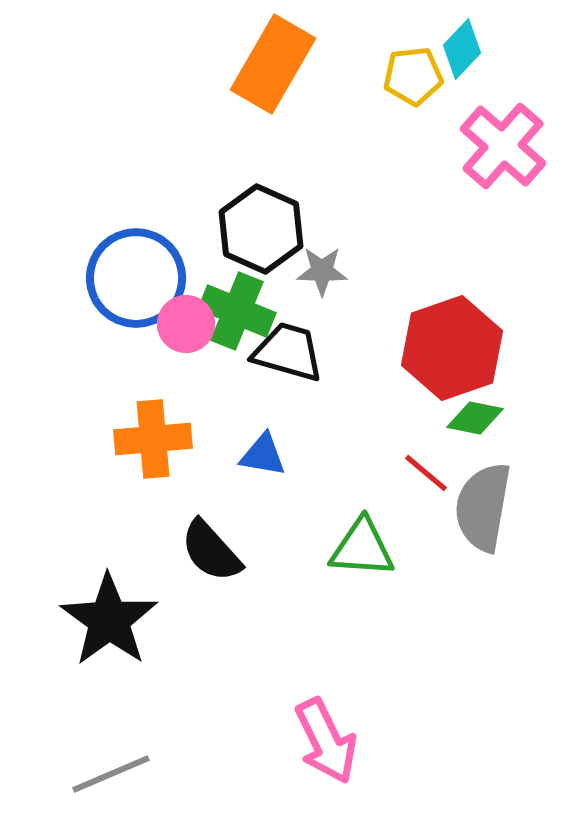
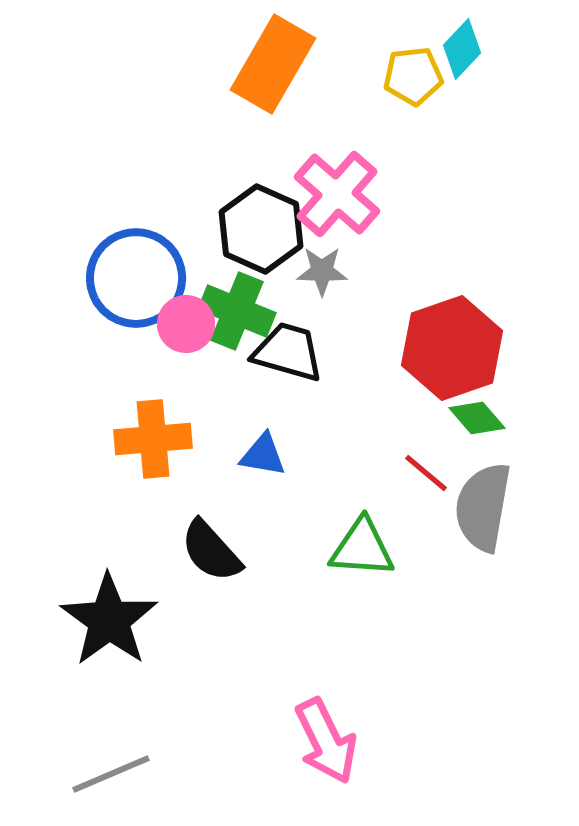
pink cross: moved 166 px left, 48 px down
green diamond: moved 2 px right; rotated 38 degrees clockwise
